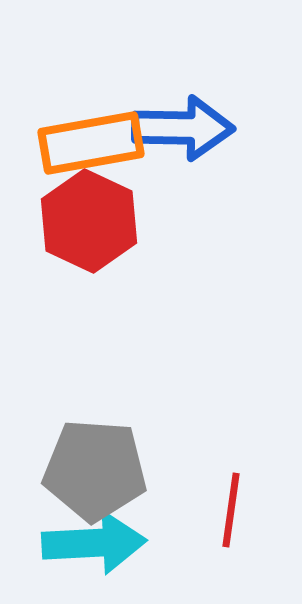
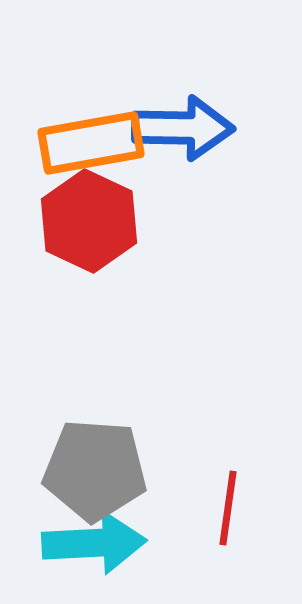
red line: moved 3 px left, 2 px up
